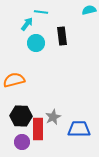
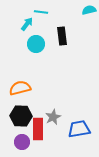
cyan circle: moved 1 px down
orange semicircle: moved 6 px right, 8 px down
blue trapezoid: rotated 10 degrees counterclockwise
